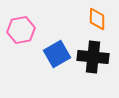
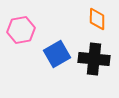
black cross: moved 1 px right, 2 px down
